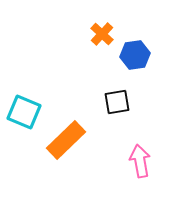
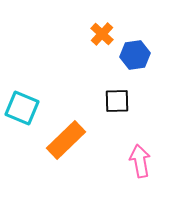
black square: moved 1 px up; rotated 8 degrees clockwise
cyan square: moved 2 px left, 4 px up
